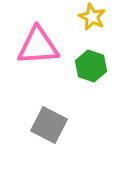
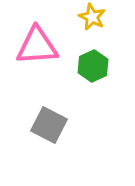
pink triangle: moved 1 px left
green hexagon: moved 2 px right; rotated 16 degrees clockwise
